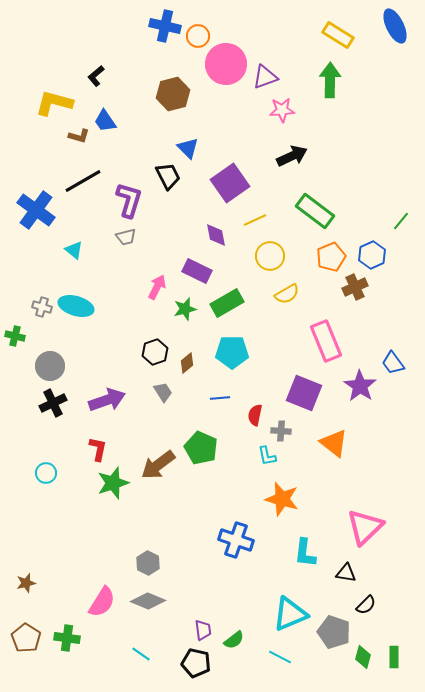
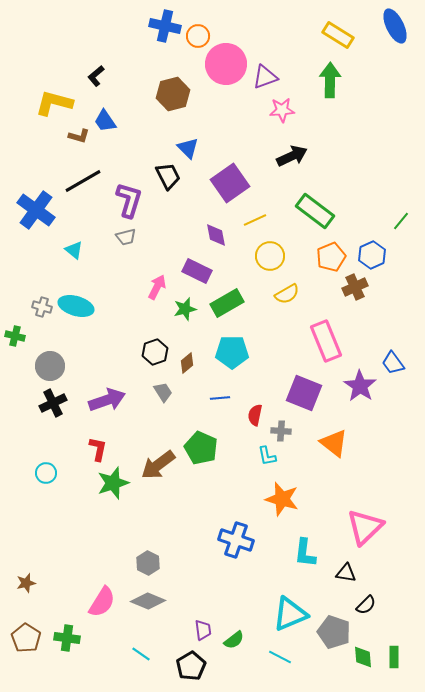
green diamond at (363, 657): rotated 20 degrees counterclockwise
black pentagon at (196, 663): moved 5 px left, 3 px down; rotated 28 degrees clockwise
